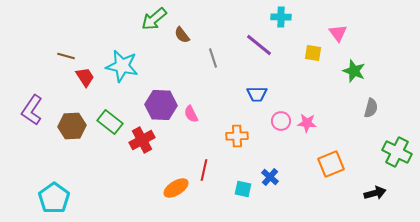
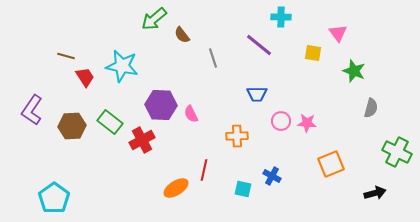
blue cross: moved 2 px right, 1 px up; rotated 12 degrees counterclockwise
